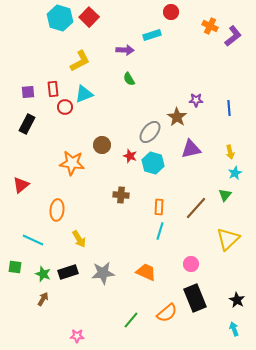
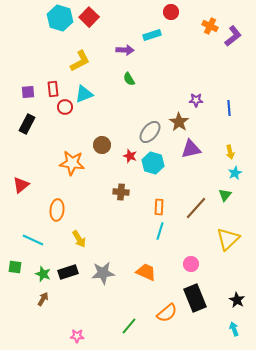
brown star at (177, 117): moved 2 px right, 5 px down
brown cross at (121, 195): moved 3 px up
green line at (131, 320): moved 2 px left, 6 px down
